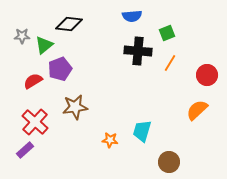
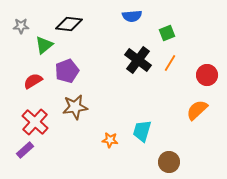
gray star: moved 1 px left, 10 px up
black cross: moved 9 px down; rotated 32 degrees clockwise
purple pentagon: moved 7 px right, 2 px down
